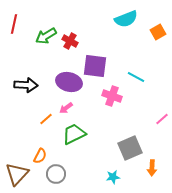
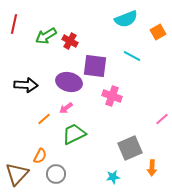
cyan line: moved 4 px left, 21 px up
orange line: moved 2 px left
